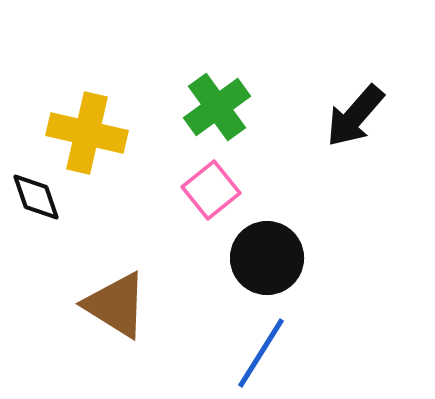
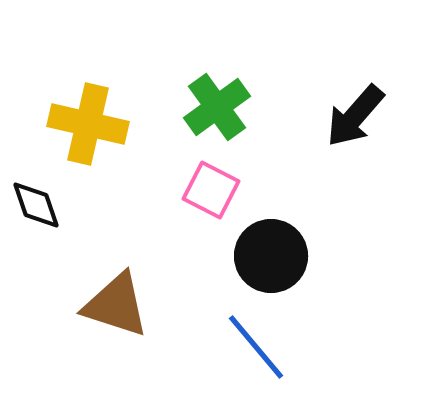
yellow cross: moved 1 px right, 9 px up
pink square: rotated 24 degrees counterclockwise
black diamond: moved 8 px down
black circle: moved 4 px right, 2 px up
brown triangle: rotated 14 degrees counterclockwise
blue line: moved 5 px left, 6 px up; rotated 72 degrees counterclockwise
